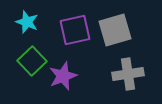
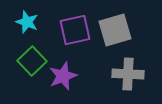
gray cross: rotated 12 degrees clockwise
